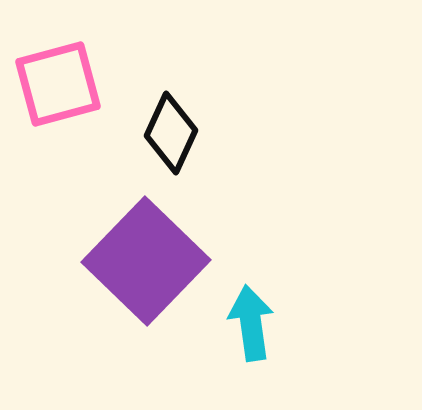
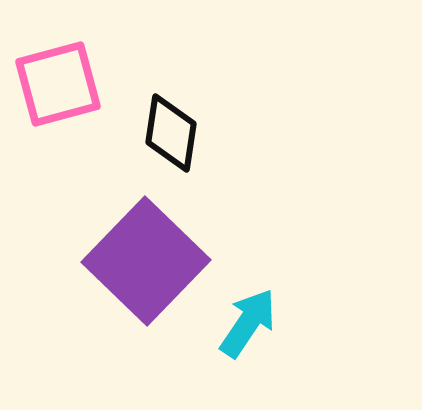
black diamond: rotated 16 degrees counterclockwise
cyan arrow: moved 3 px left; rotated 42 degrees clockwise
